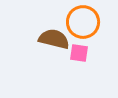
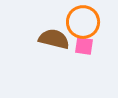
pink square: moved 5 px right, 7 px up
